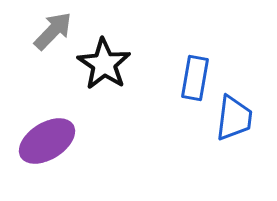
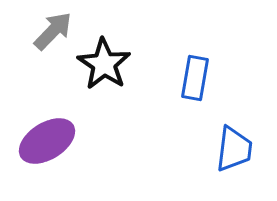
blue trapezoid: moved 31 px down
